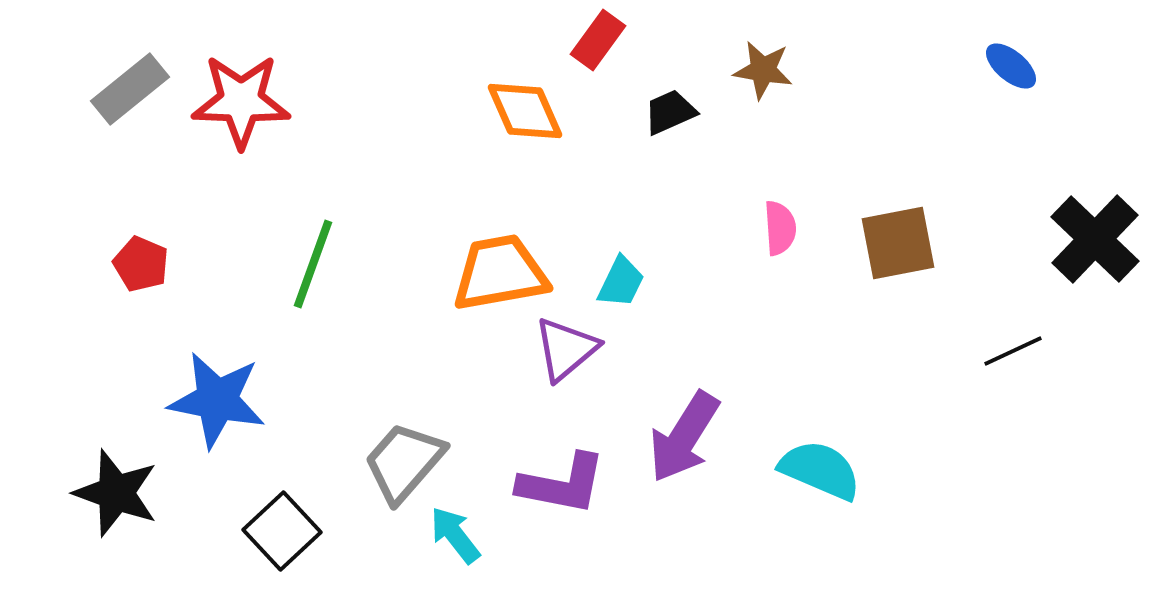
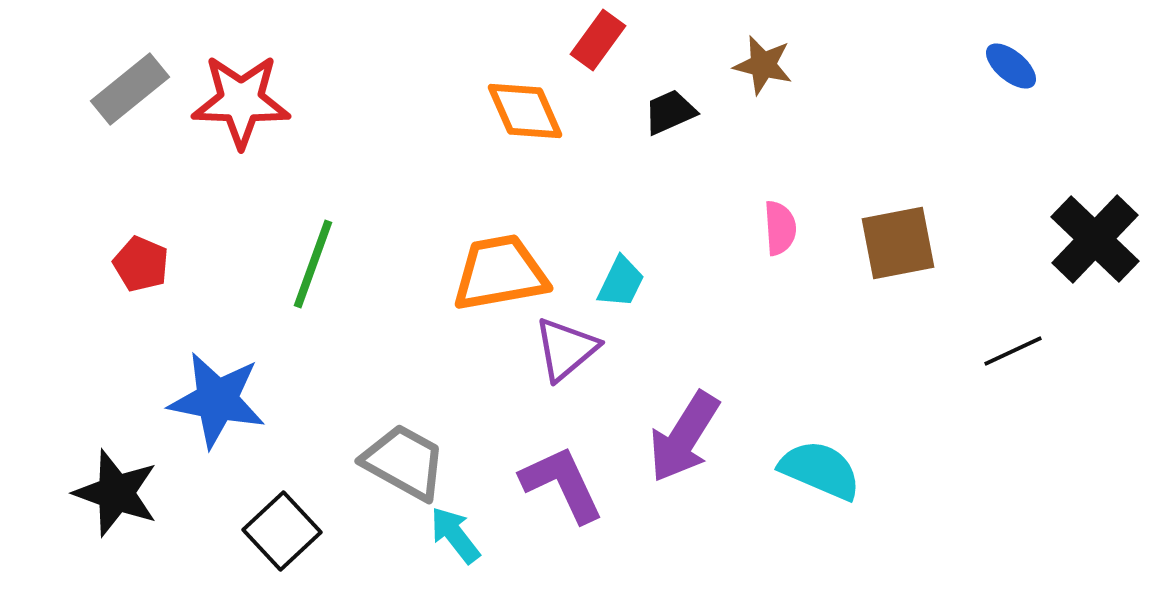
brown star: moved 5 px up; rotated 4 degrees clockwise
gray trapezoid: rotated 78 degrees clockwise
purple L-shape: rotated 126 degrees counterclockwise
